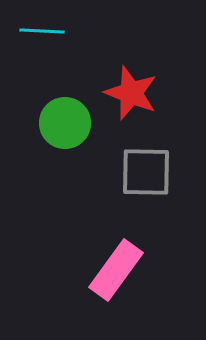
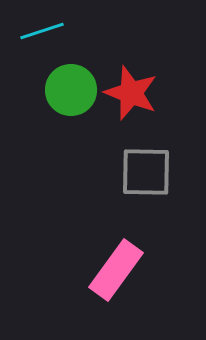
cyan line: rotated 21 degrees counterclockwise
green circle: moved 6 px right, 33 px up
